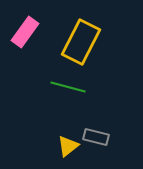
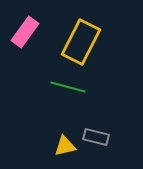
yellow triangle: moved 3 px left; rotated 25 degrees clockwise
